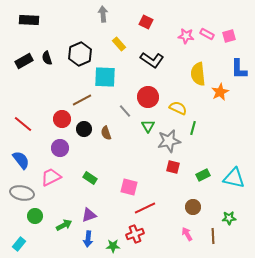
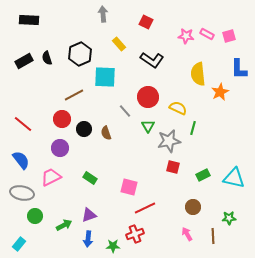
brown line at (82, 100): moved 8 px left, 5 px up
